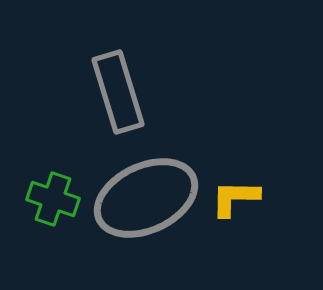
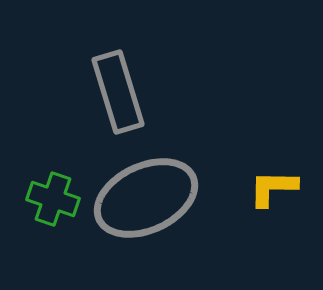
yellow L-shape: moved 38 px right, 10 px up
